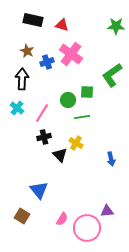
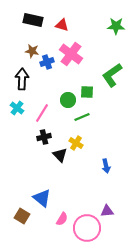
brown star: moved 5 px right; rotated 16 degrees counterclockwise
green line: rotated 14 degrees counterclockwise
blue arrow: moved 5 px left, 7 px down
blue triangle: moved 3 px right, 8 px down; rotated 12 degrees counterclockwise
